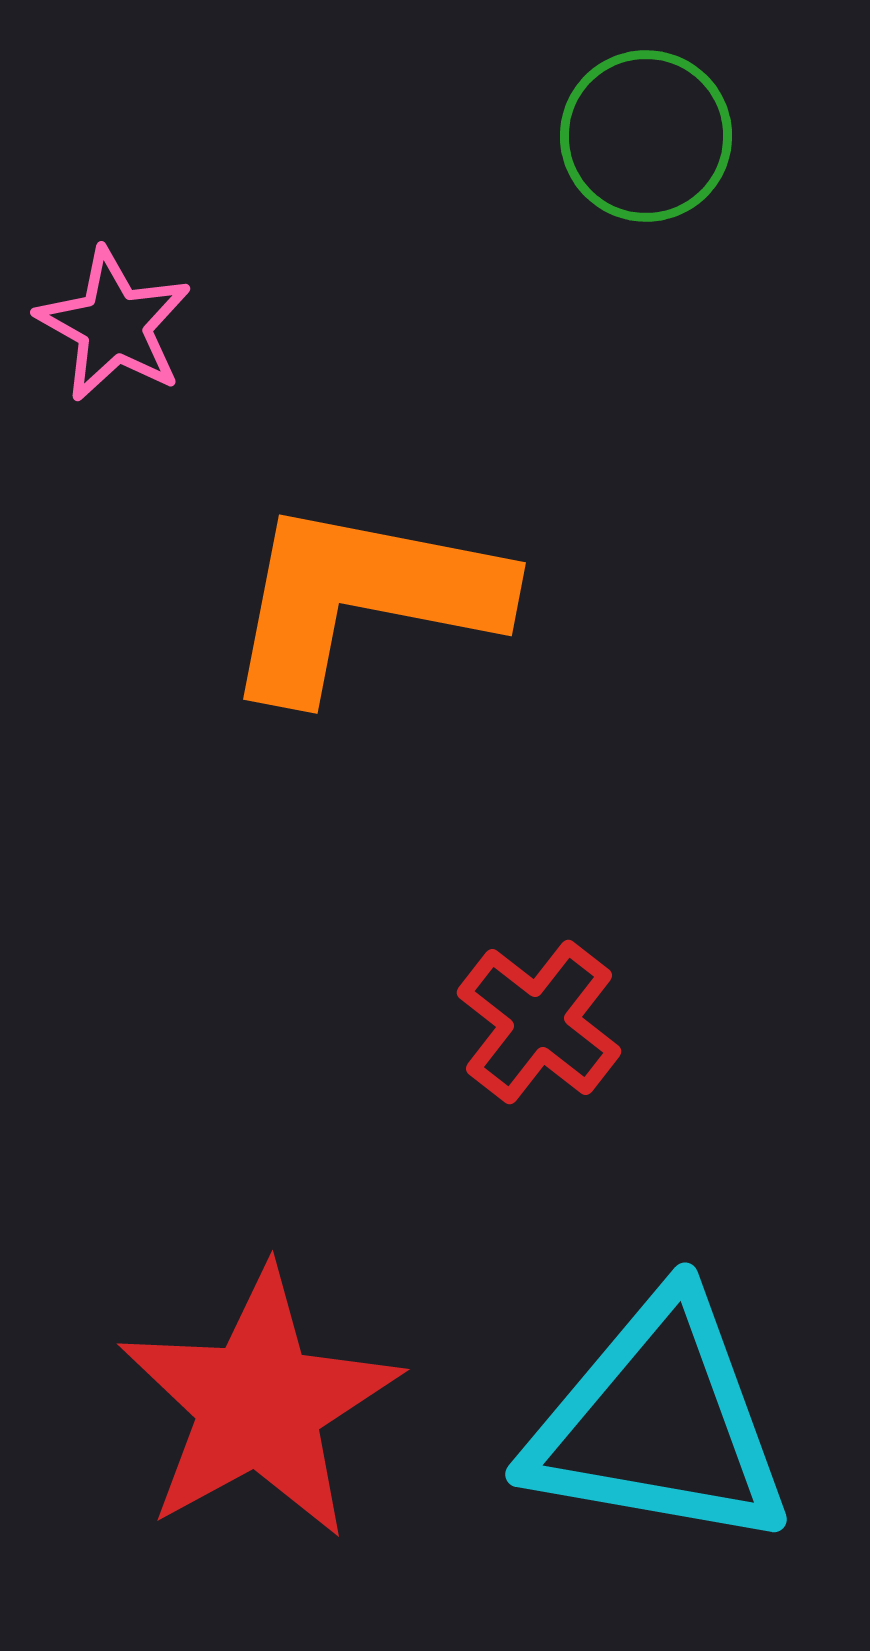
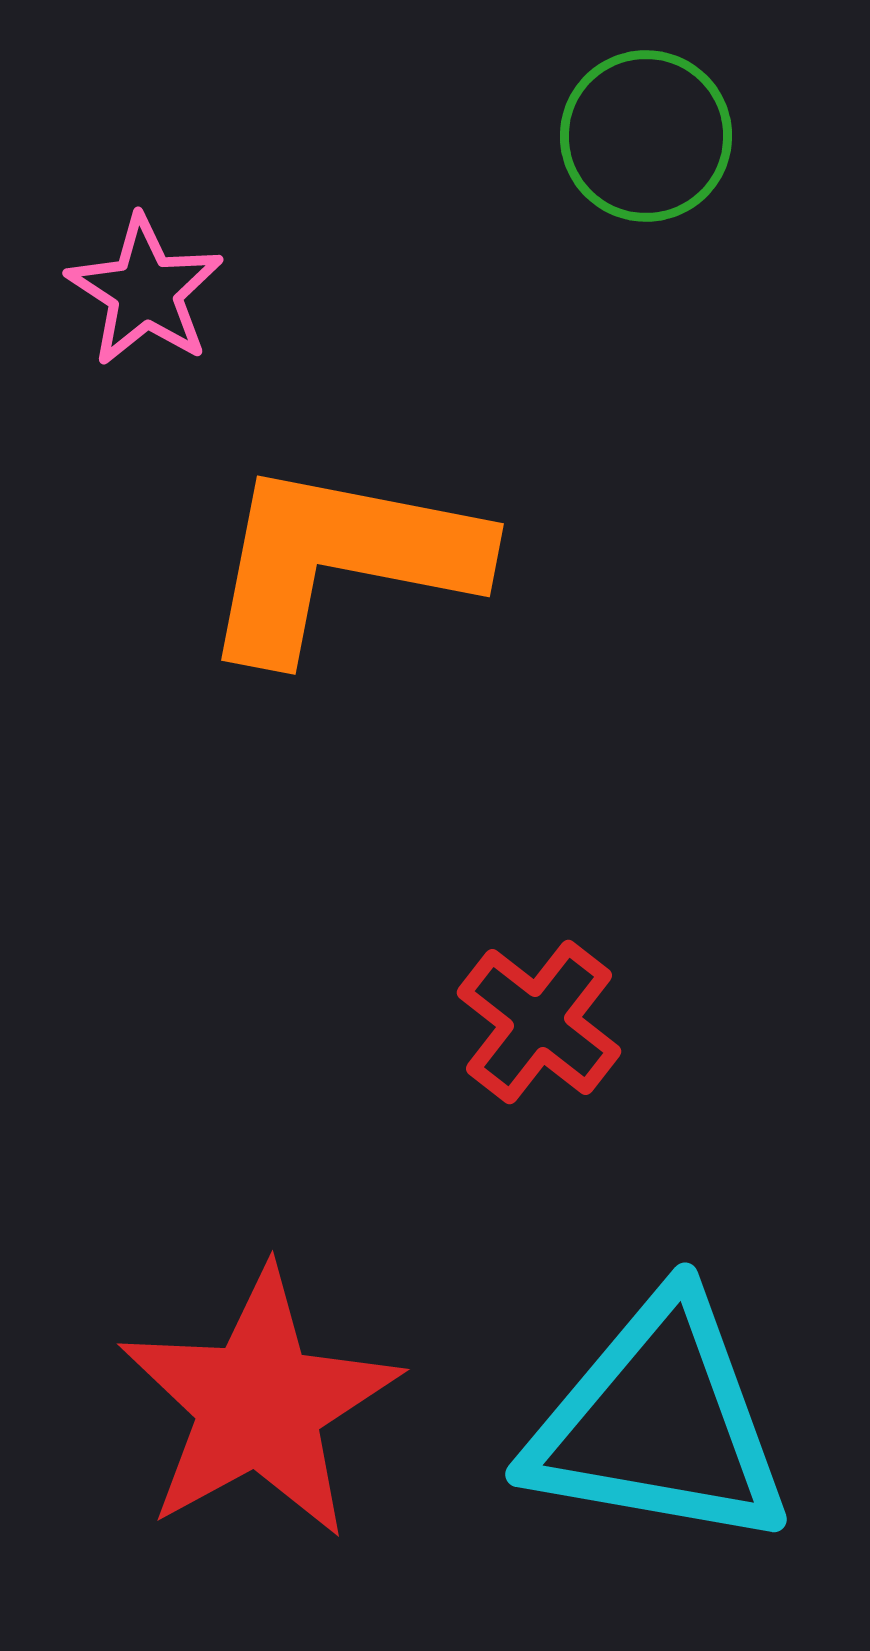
pink star: moved 31 px right, 34 px up; rotated 4 degrees clockwise
orange L-shape: moved 22 px left, 39 px up
